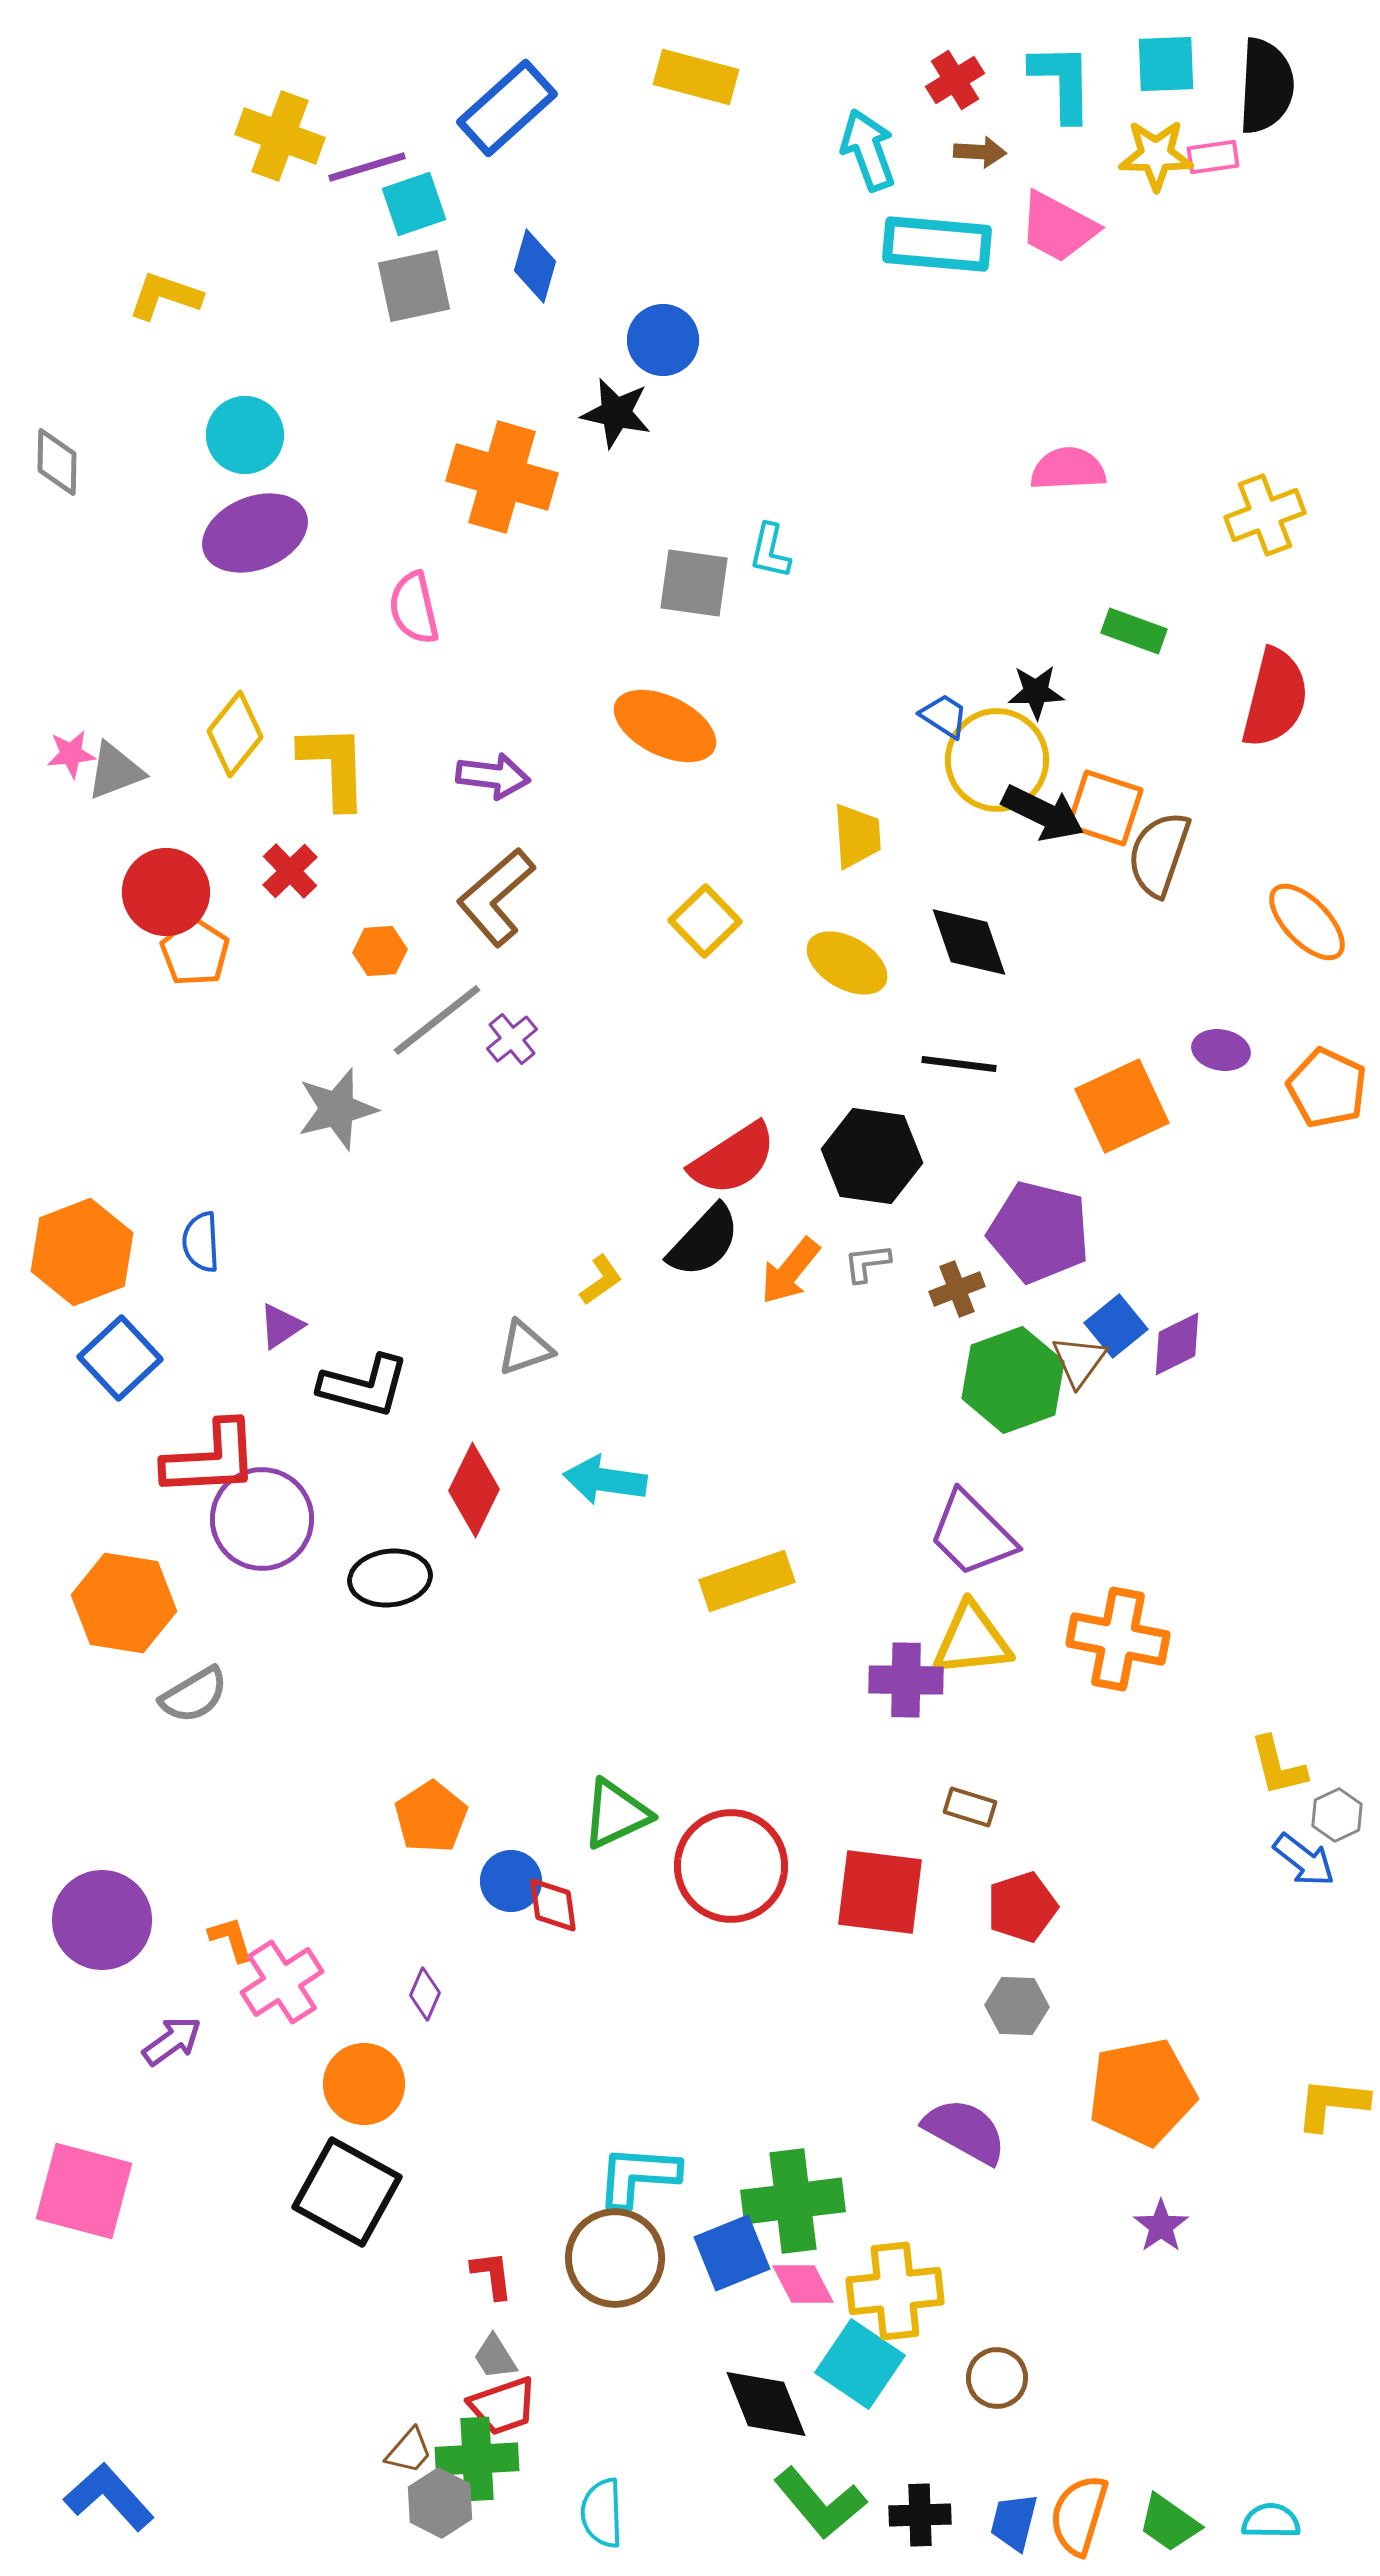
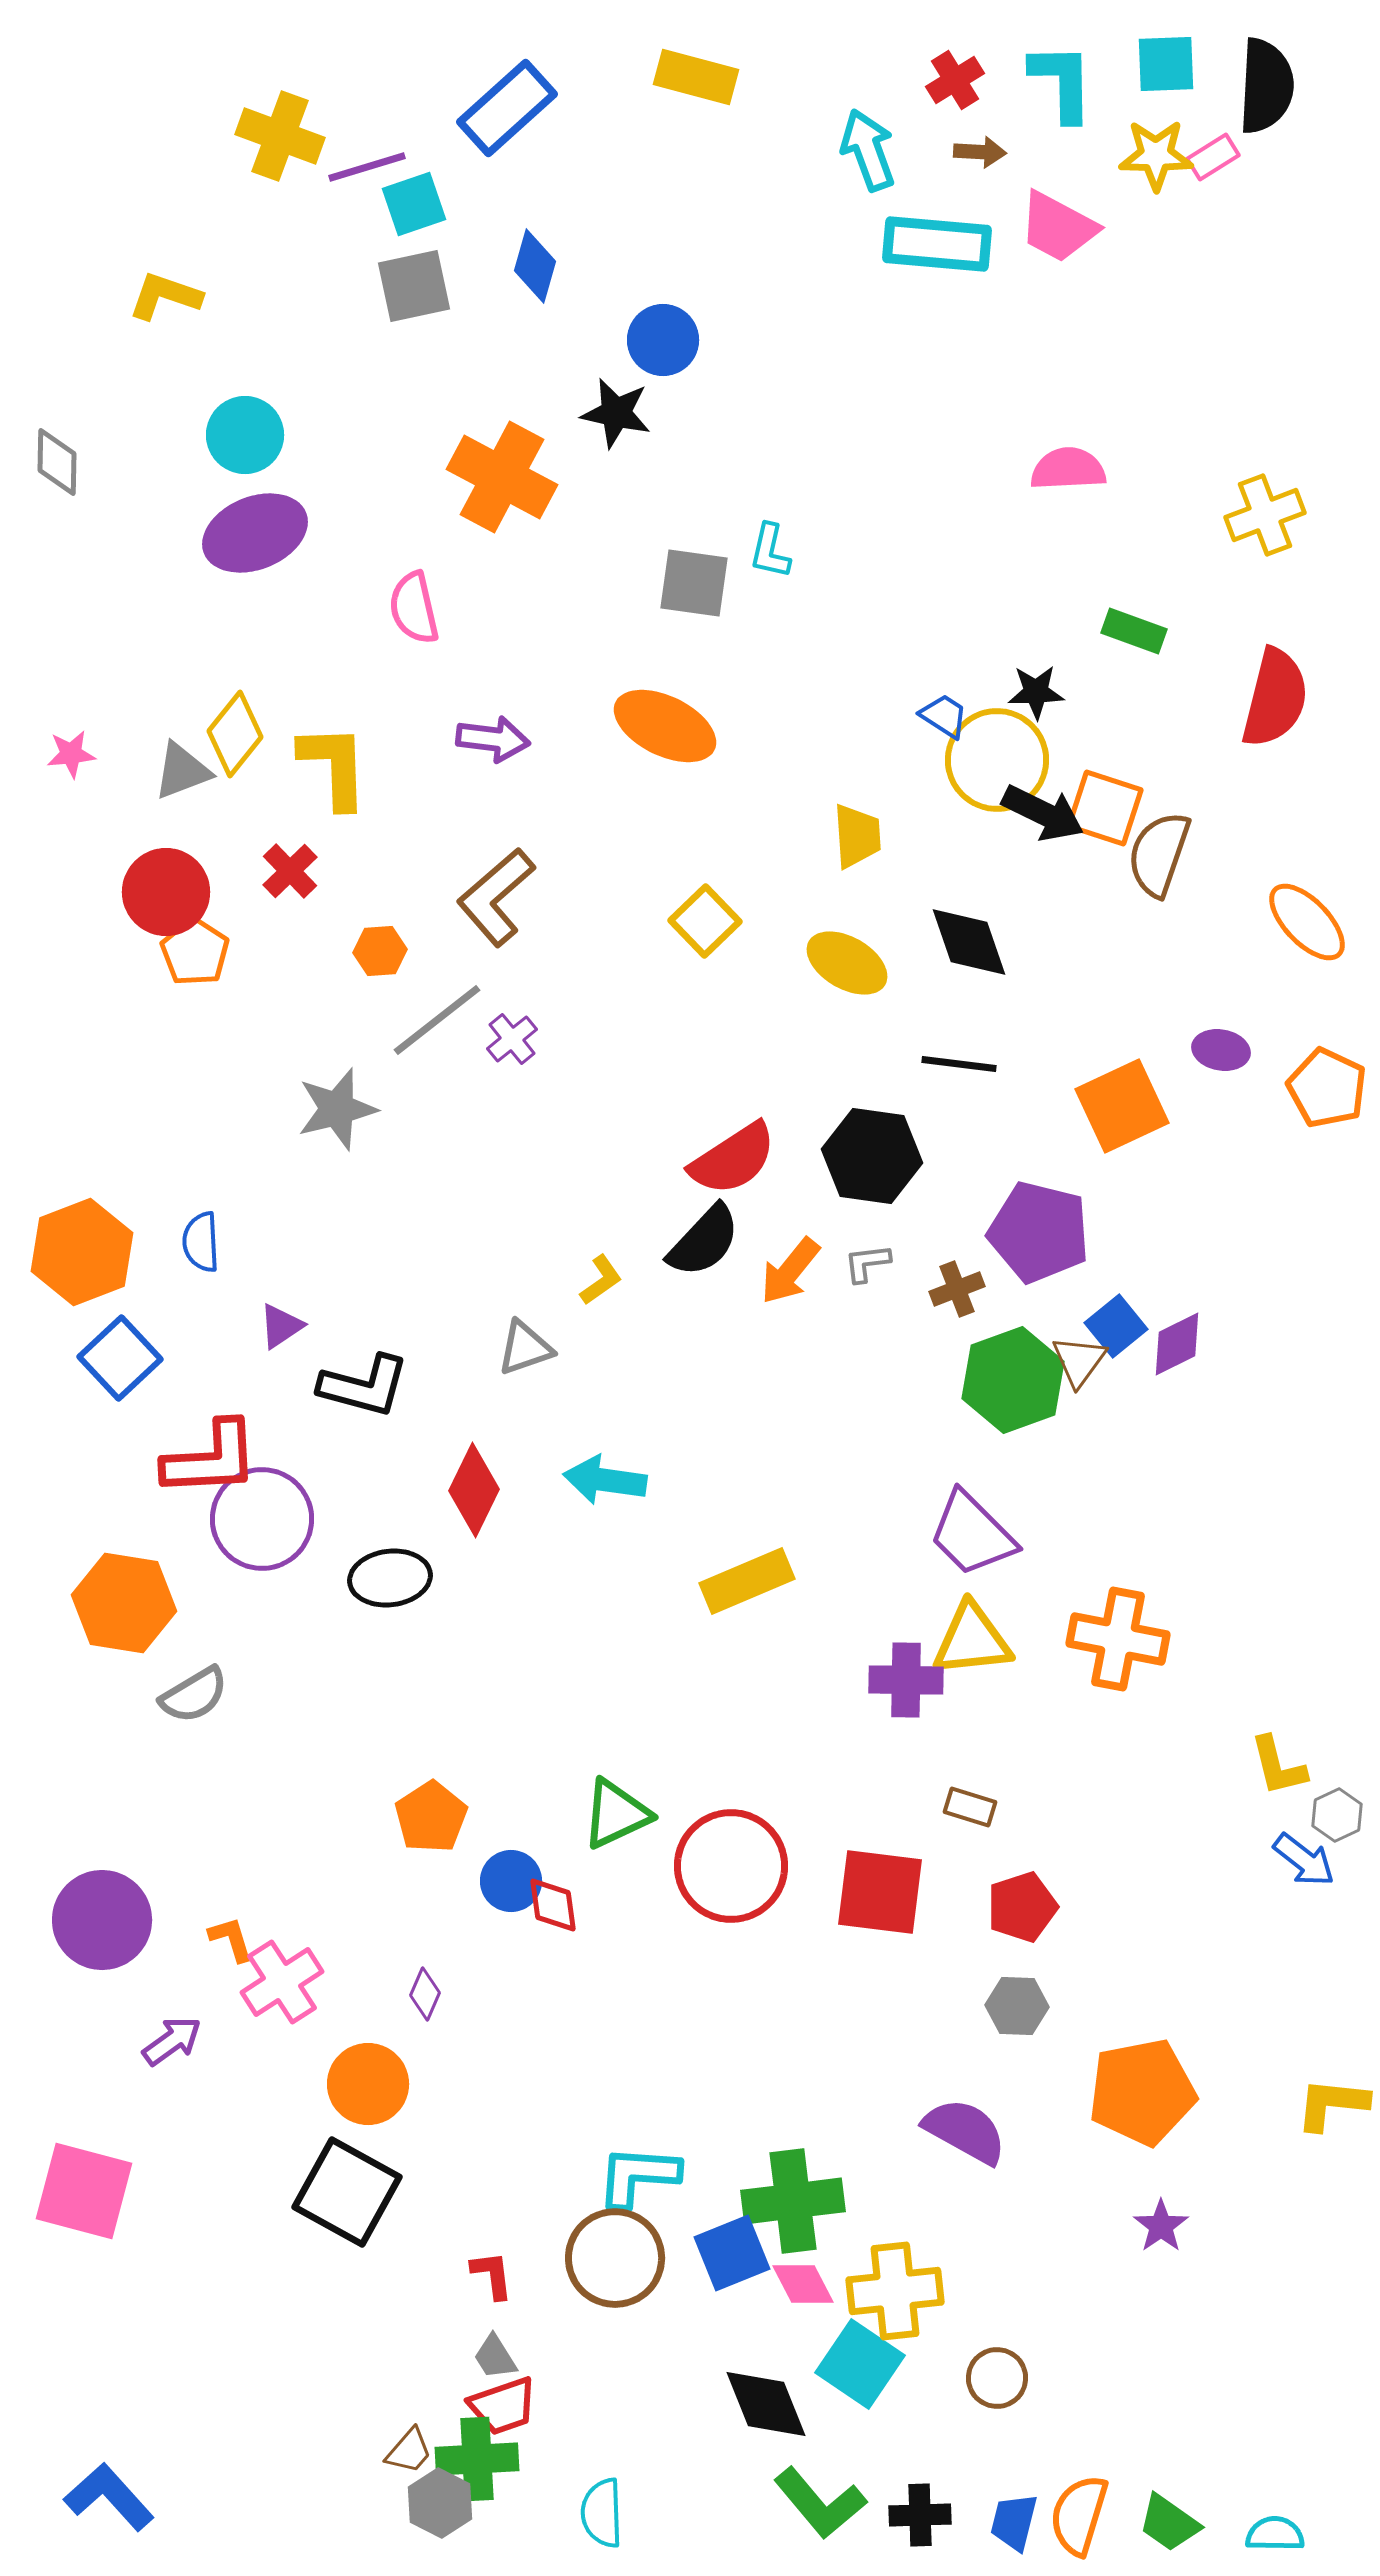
pink rectangle at (1213, 157): rotated 24 degrees counterclockwise
orange cross at (502, 477): rotated 12 degrees clockwise
gray triangle at (115, 771): moved 67 px right
purple arrow at (493, 776): moved 37 px up
yellow rectangle at (747, 1581): rotated 4 degrees counterclockwise
orange circle at (364, 2084): moved 4 px right
cyan semicircle at (1271, 2521): moved 4 px right, 13 px down
